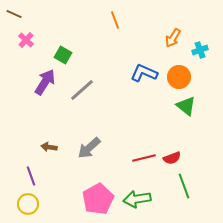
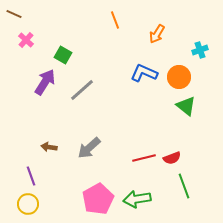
orange arrow: moved 16 px left, 4 px up
